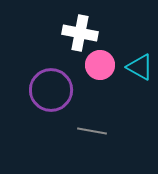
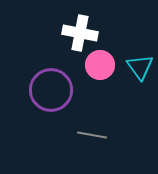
cyan triangle: rotated 24 degrees clockwise
gray line: moved 4 px down
